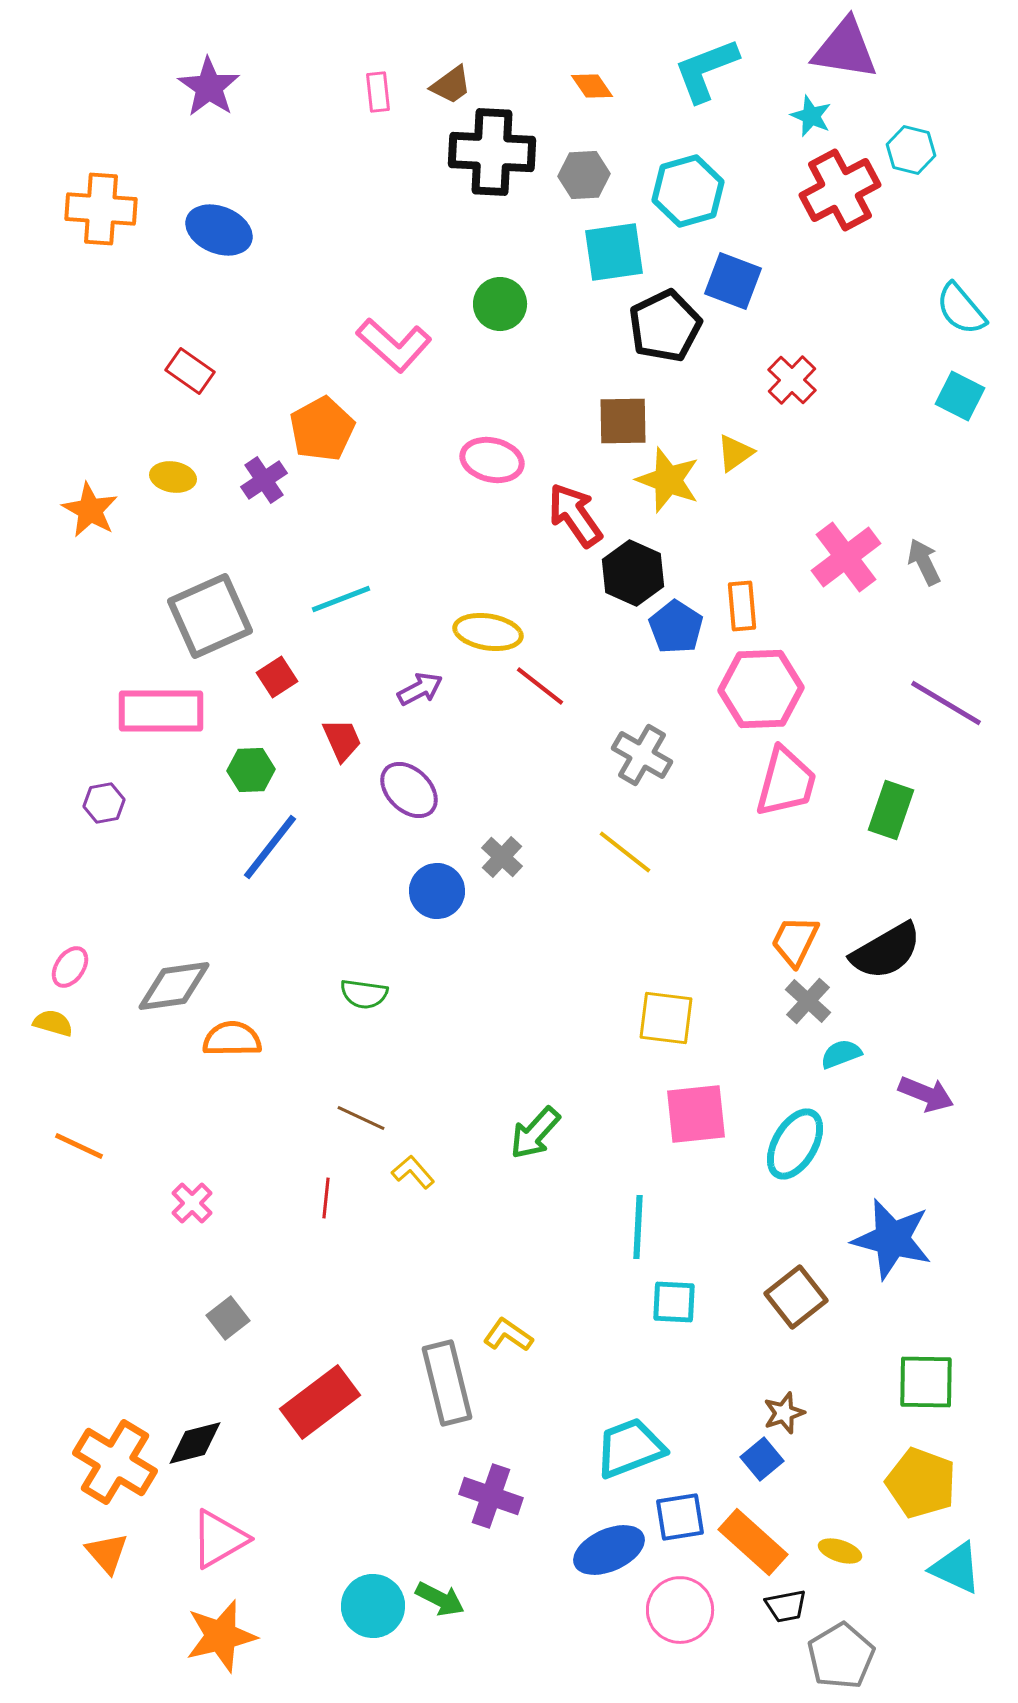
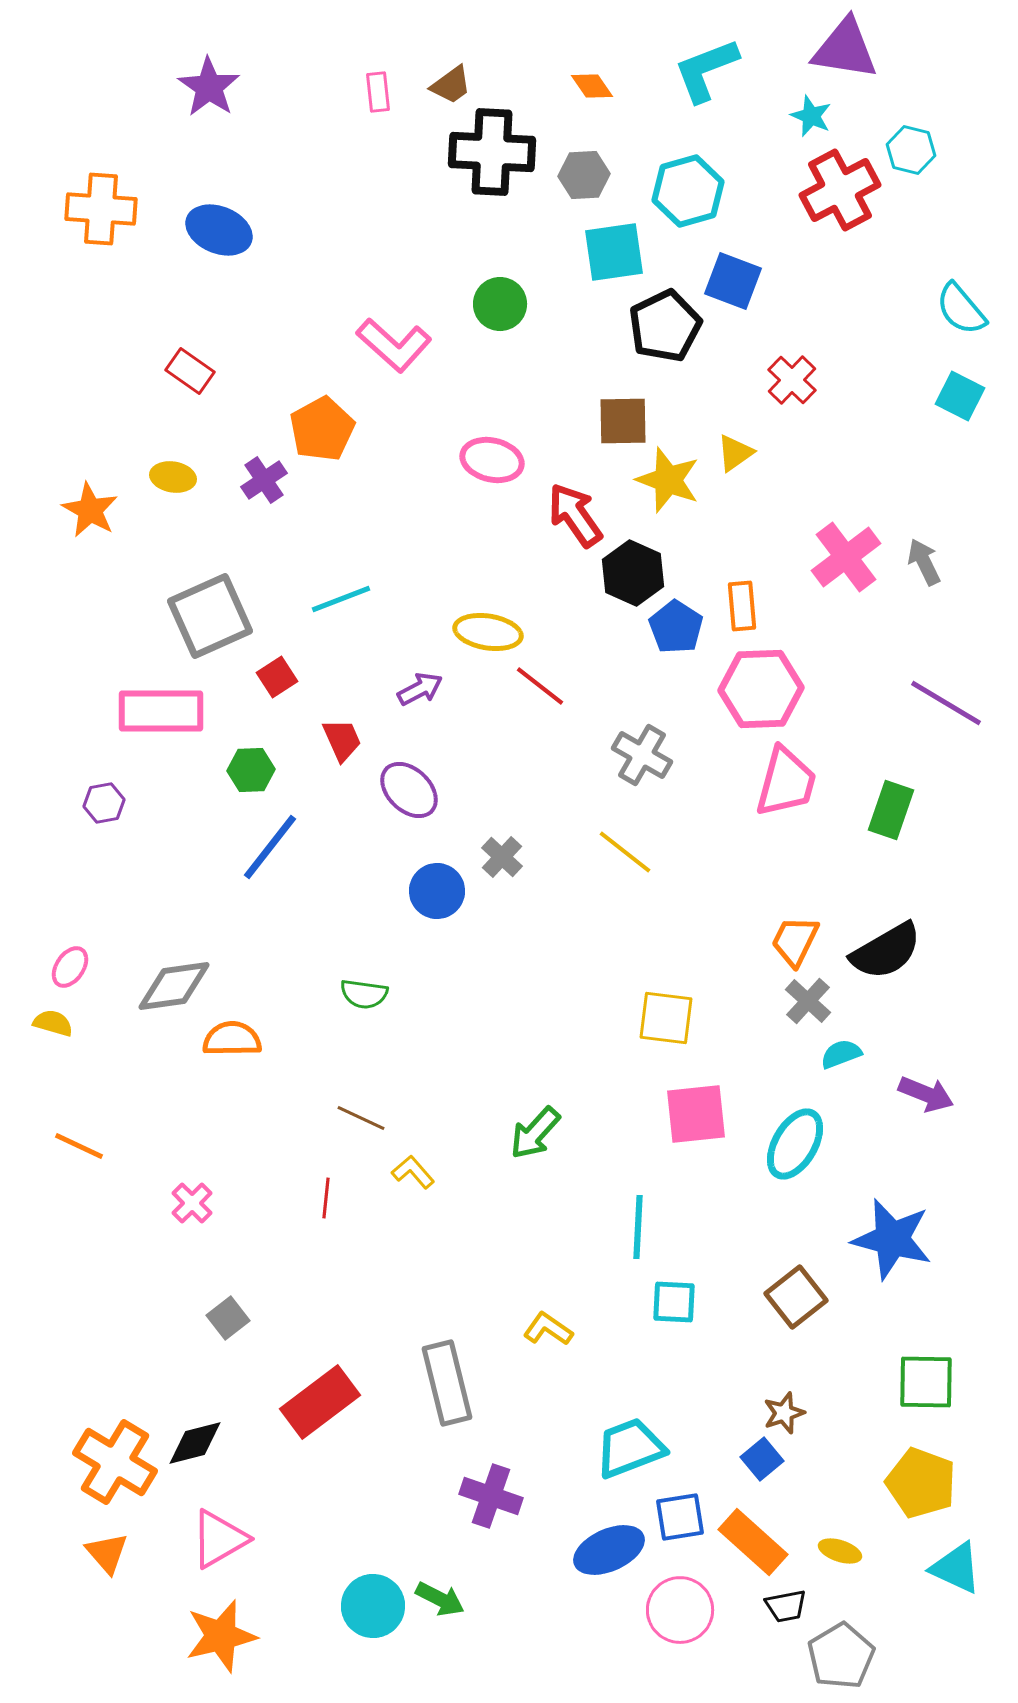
yellow L-shape at (508, 1335): moved 40 px right, 6 px up
